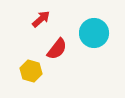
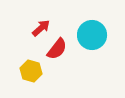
red arrow: moved 9 px down
cyan circle: moved 2 px left, 2 px down
